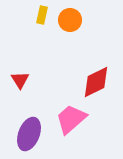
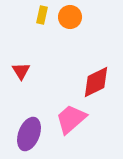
orange circle: moved 3 px up
red triangle: moved 1 px right, 9 px up
